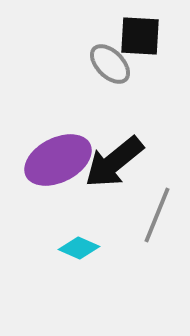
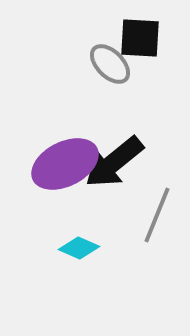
black square: moved 2 px down
purple ellipse: moved 7 px right, 4 px down
